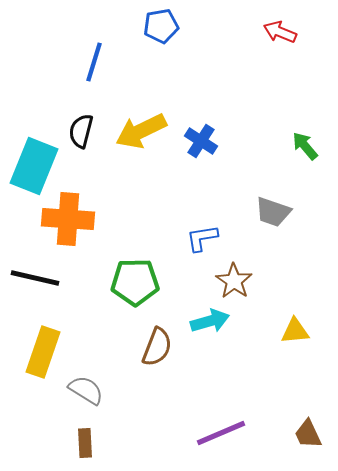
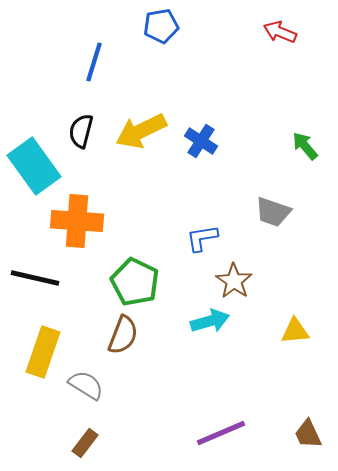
cyan rectangle: rotated 58 degrees counterclockwise
orange cross: moved 9 px right, 2 px down
green pentagon: rotated 27 degrees clockwise
brown semicircle: moved 34 px left, 12 px up
gray semicircle: moved 5 px up
brown rectangle: rotated 40 degrees clockwise
